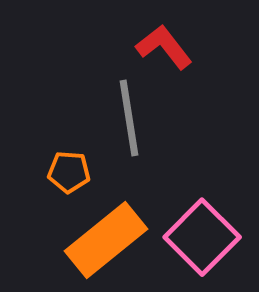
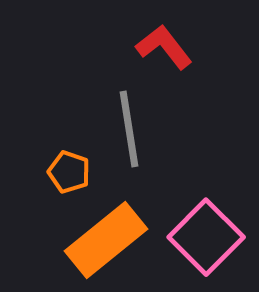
gray line: moved 11 px down
orange pentagon: rotated 15 degrees clockwise
pink square: moved 4 px right
